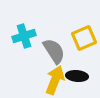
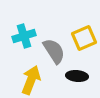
yellow arrow: moved 24 px left
